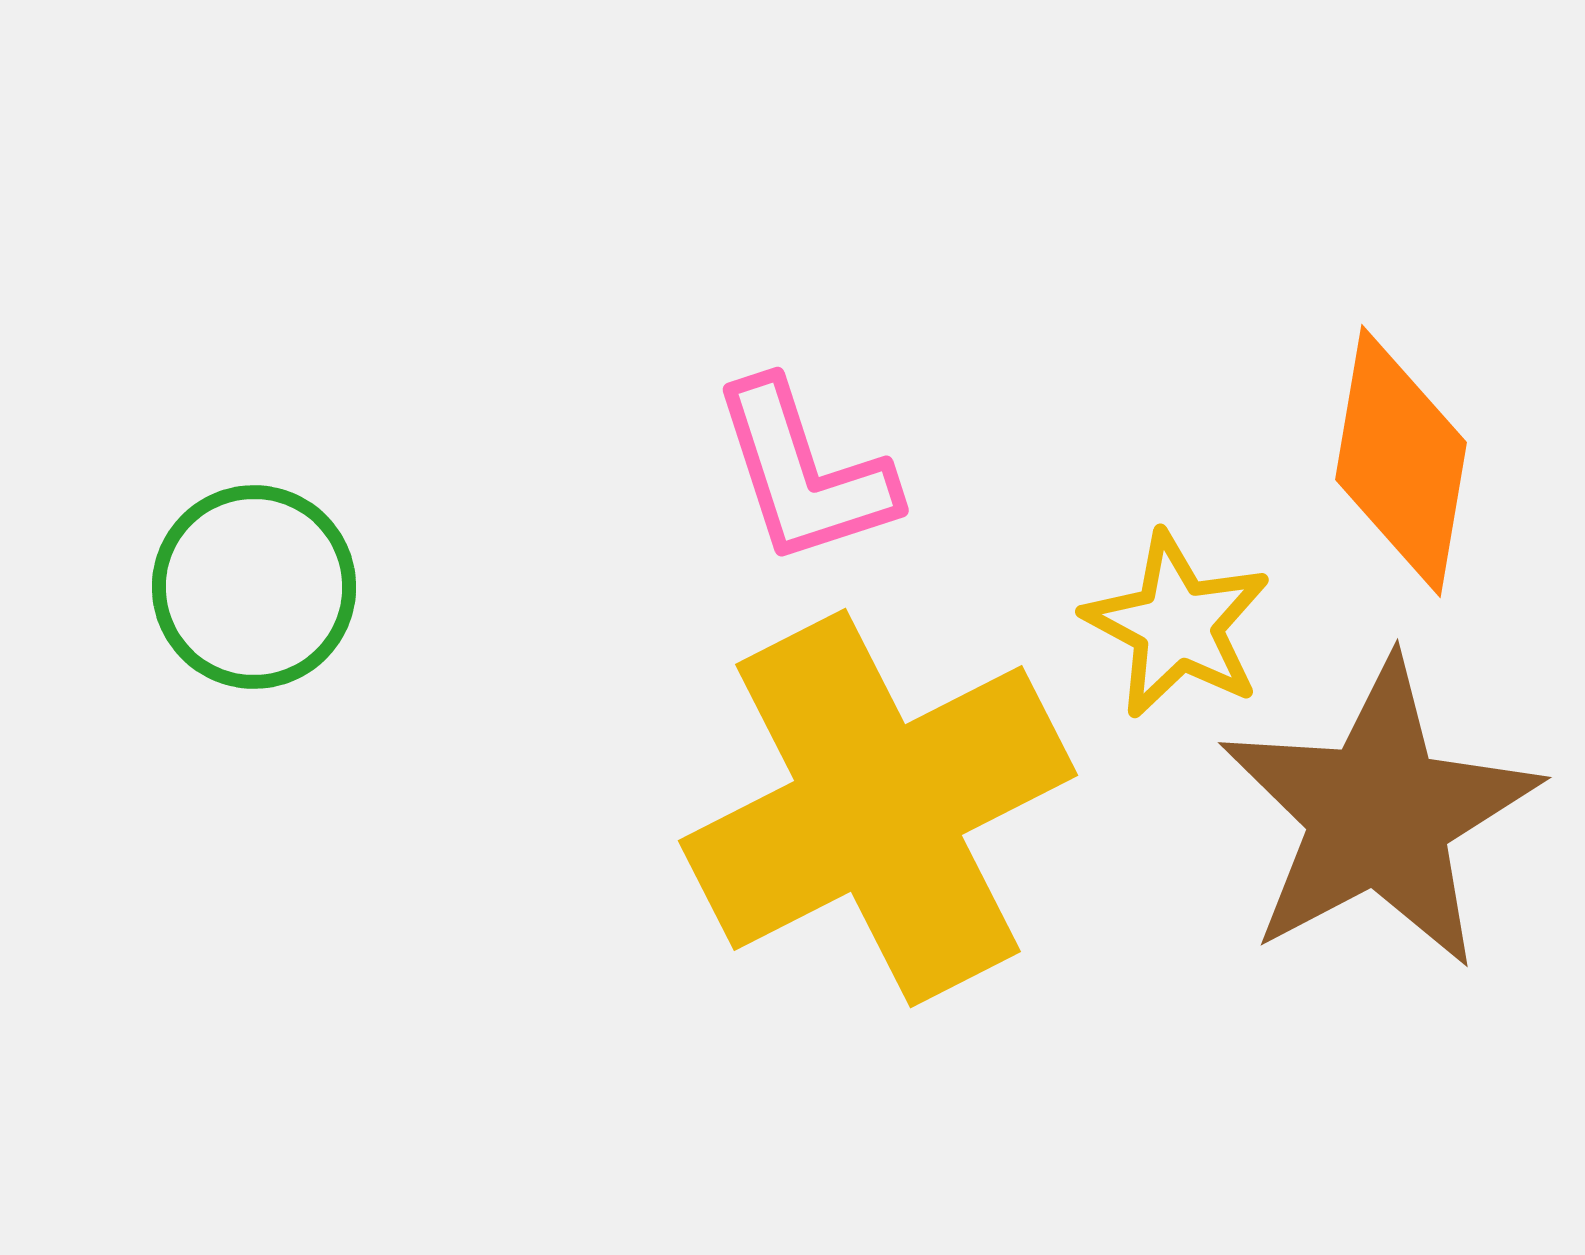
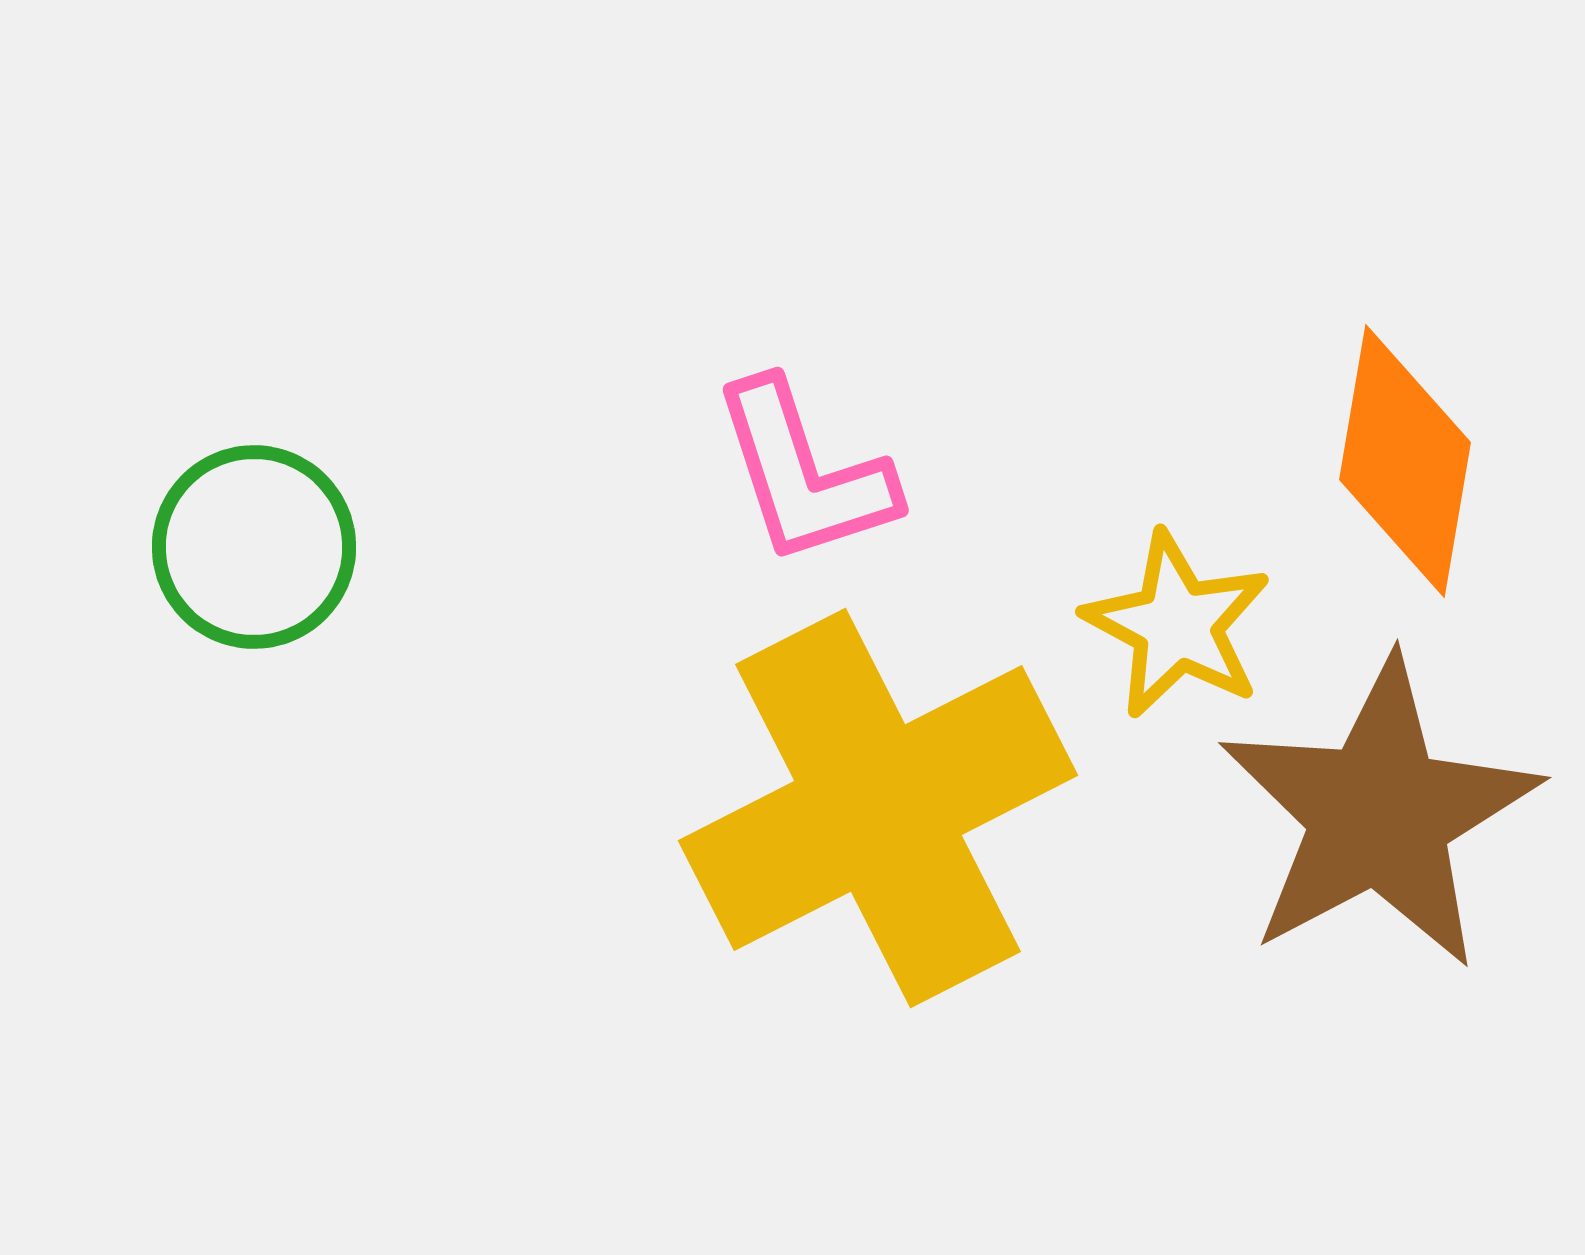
orange diamond: moved 4 px right
green circle: moved 40 px up
